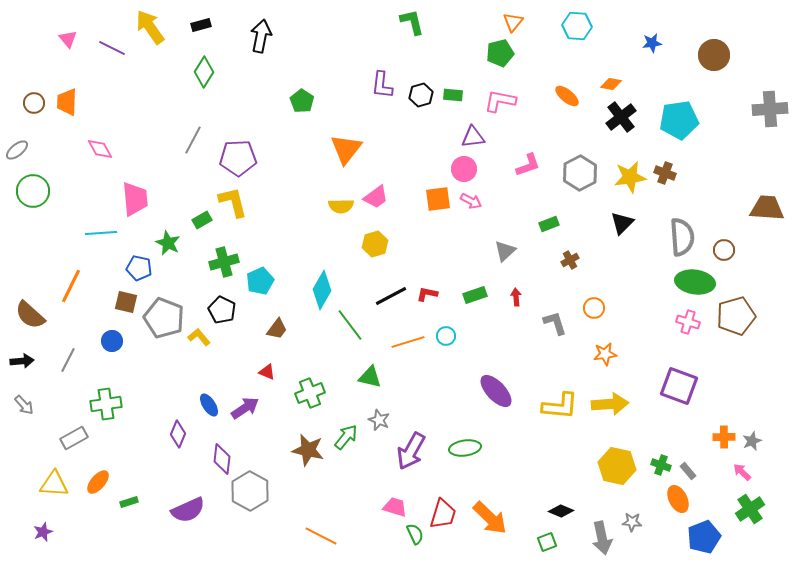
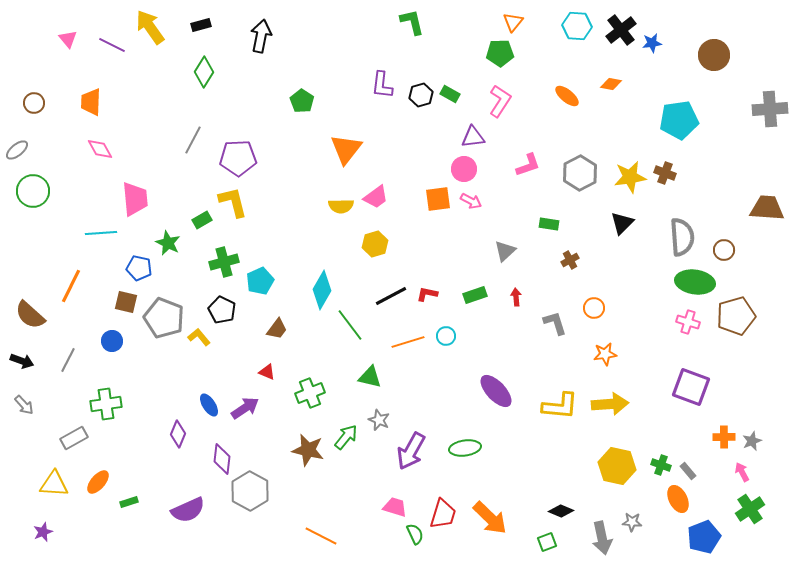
purple line at (112, 48): moved 3 px up
green pentagon at (500, 53): rotated 12 degrees clockwise
green rectangle at (453, 95): moved 3 px left, 1 px up; rotated 24 degrees clockwise
pink L-shape at (500, 101): rotated 112 degrees clockwise
orange trapezoid at (67, 102): moved 24 px right
black cross at (621, 117): moved 87 px up
green rectangle at (549, 224): rotated 30 degrees clockwise
black arrow at (22, 361): rotated 25 degrees clockwise
purple square at (679, 386): moved 12 px right, 1 px down
pink arrow at (742, 472): rotated 18 degrees clockwise
